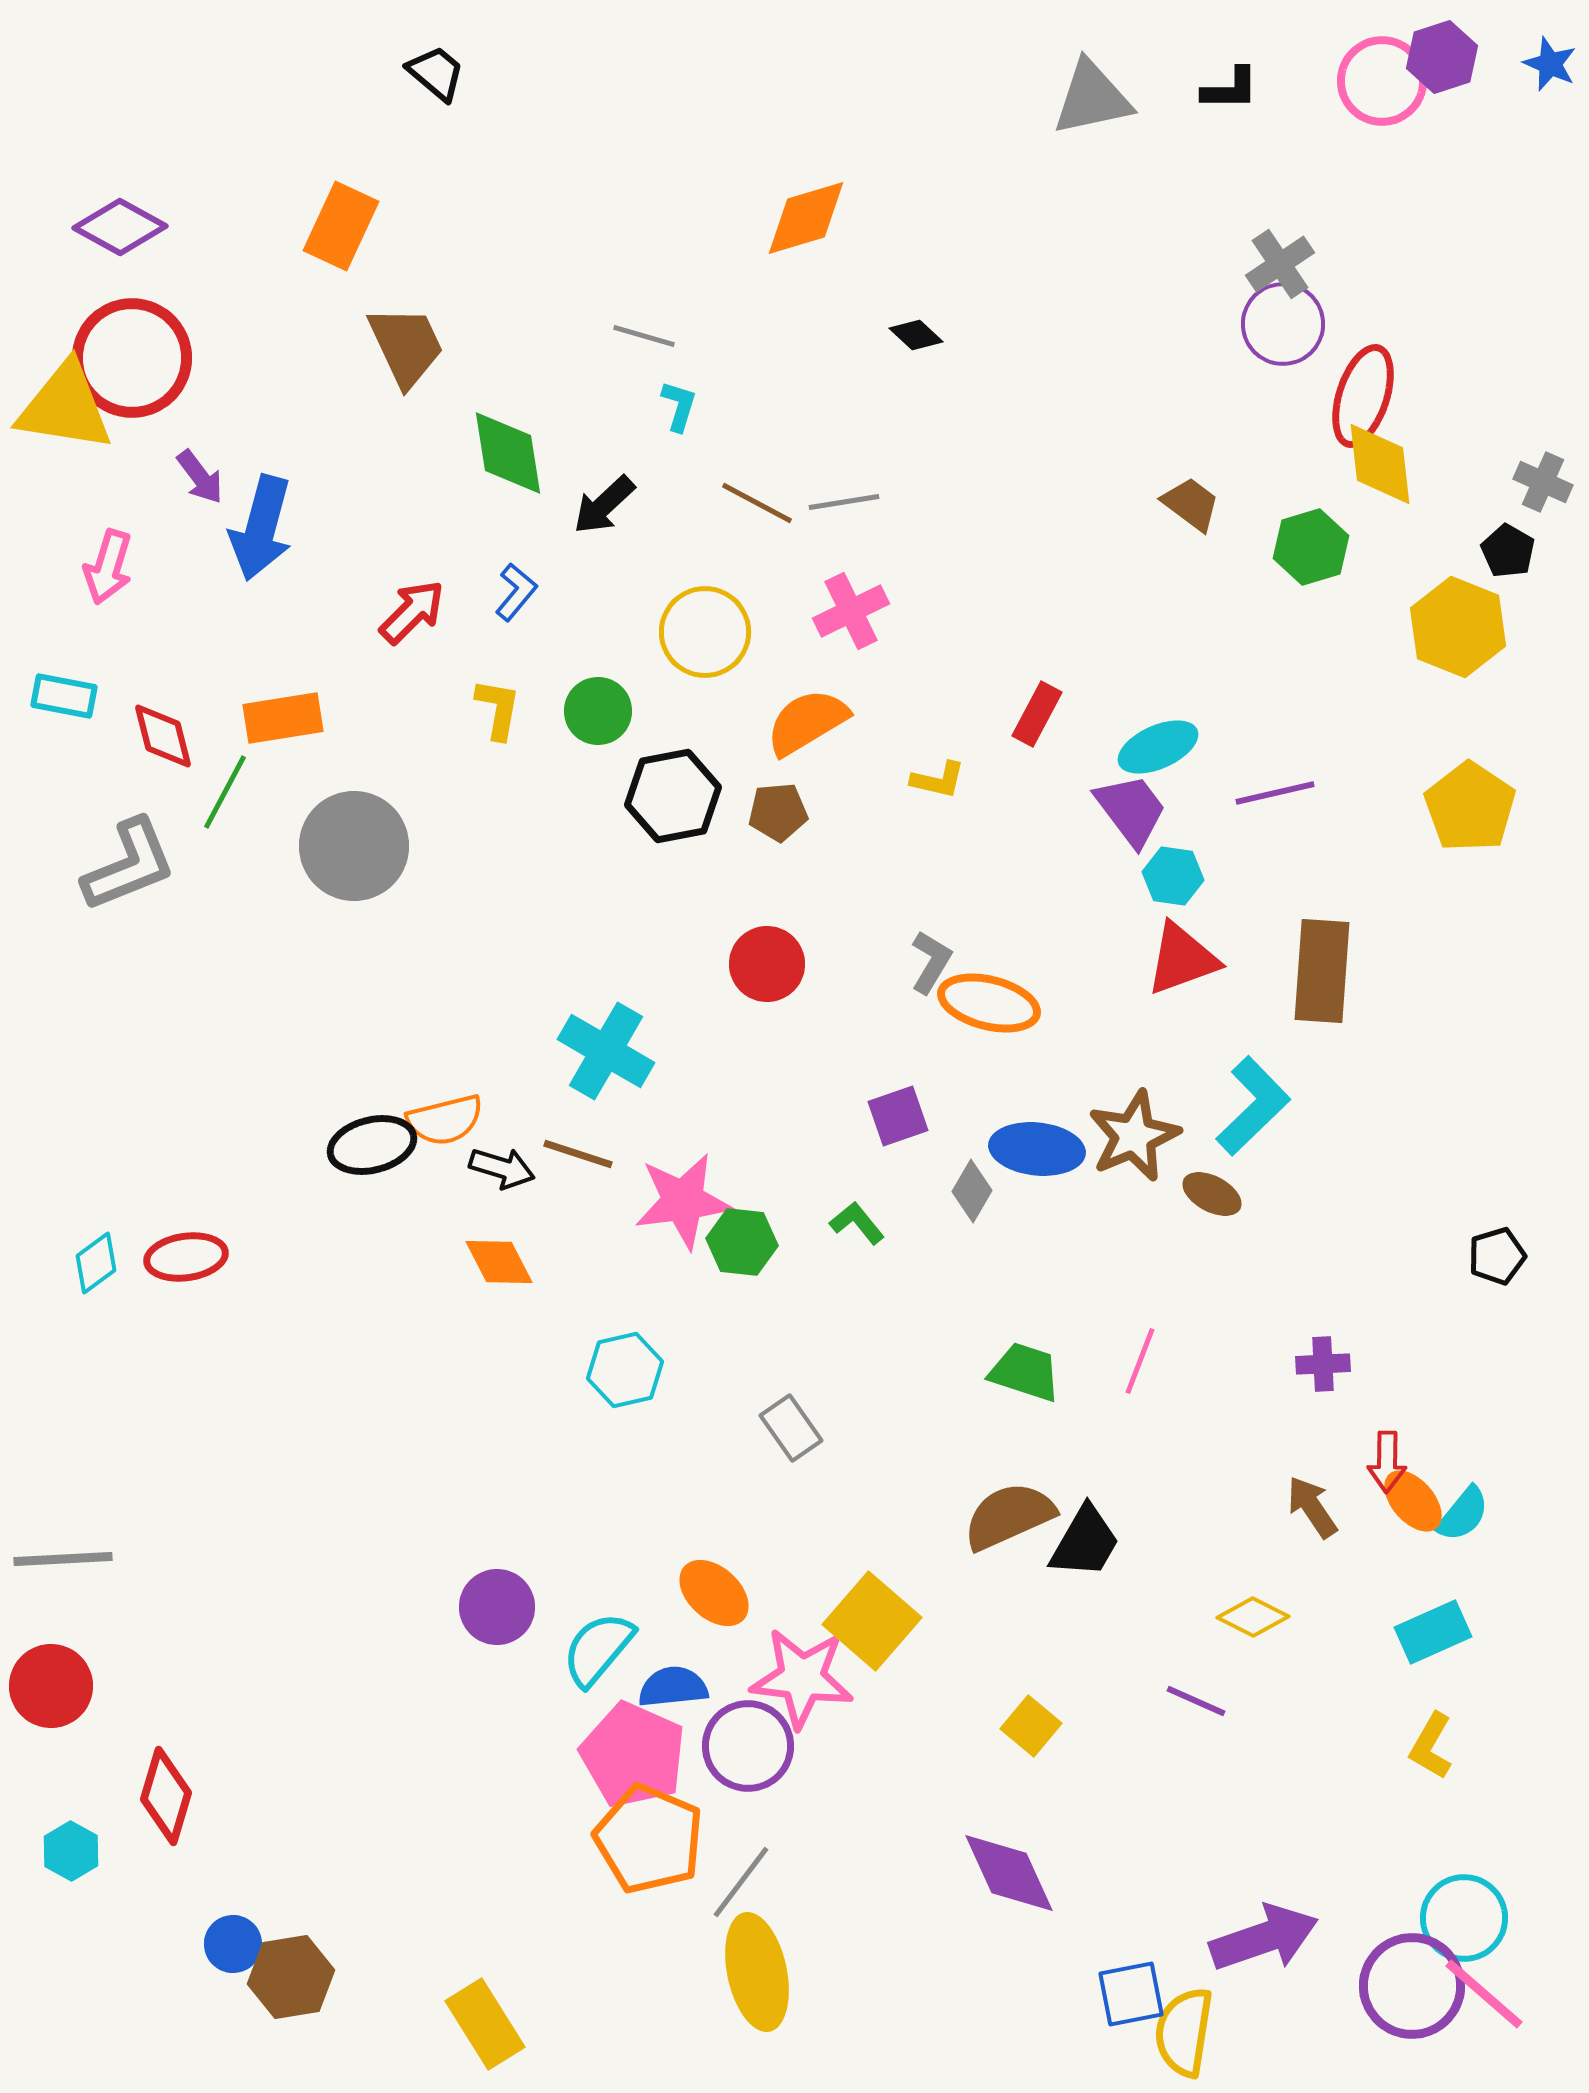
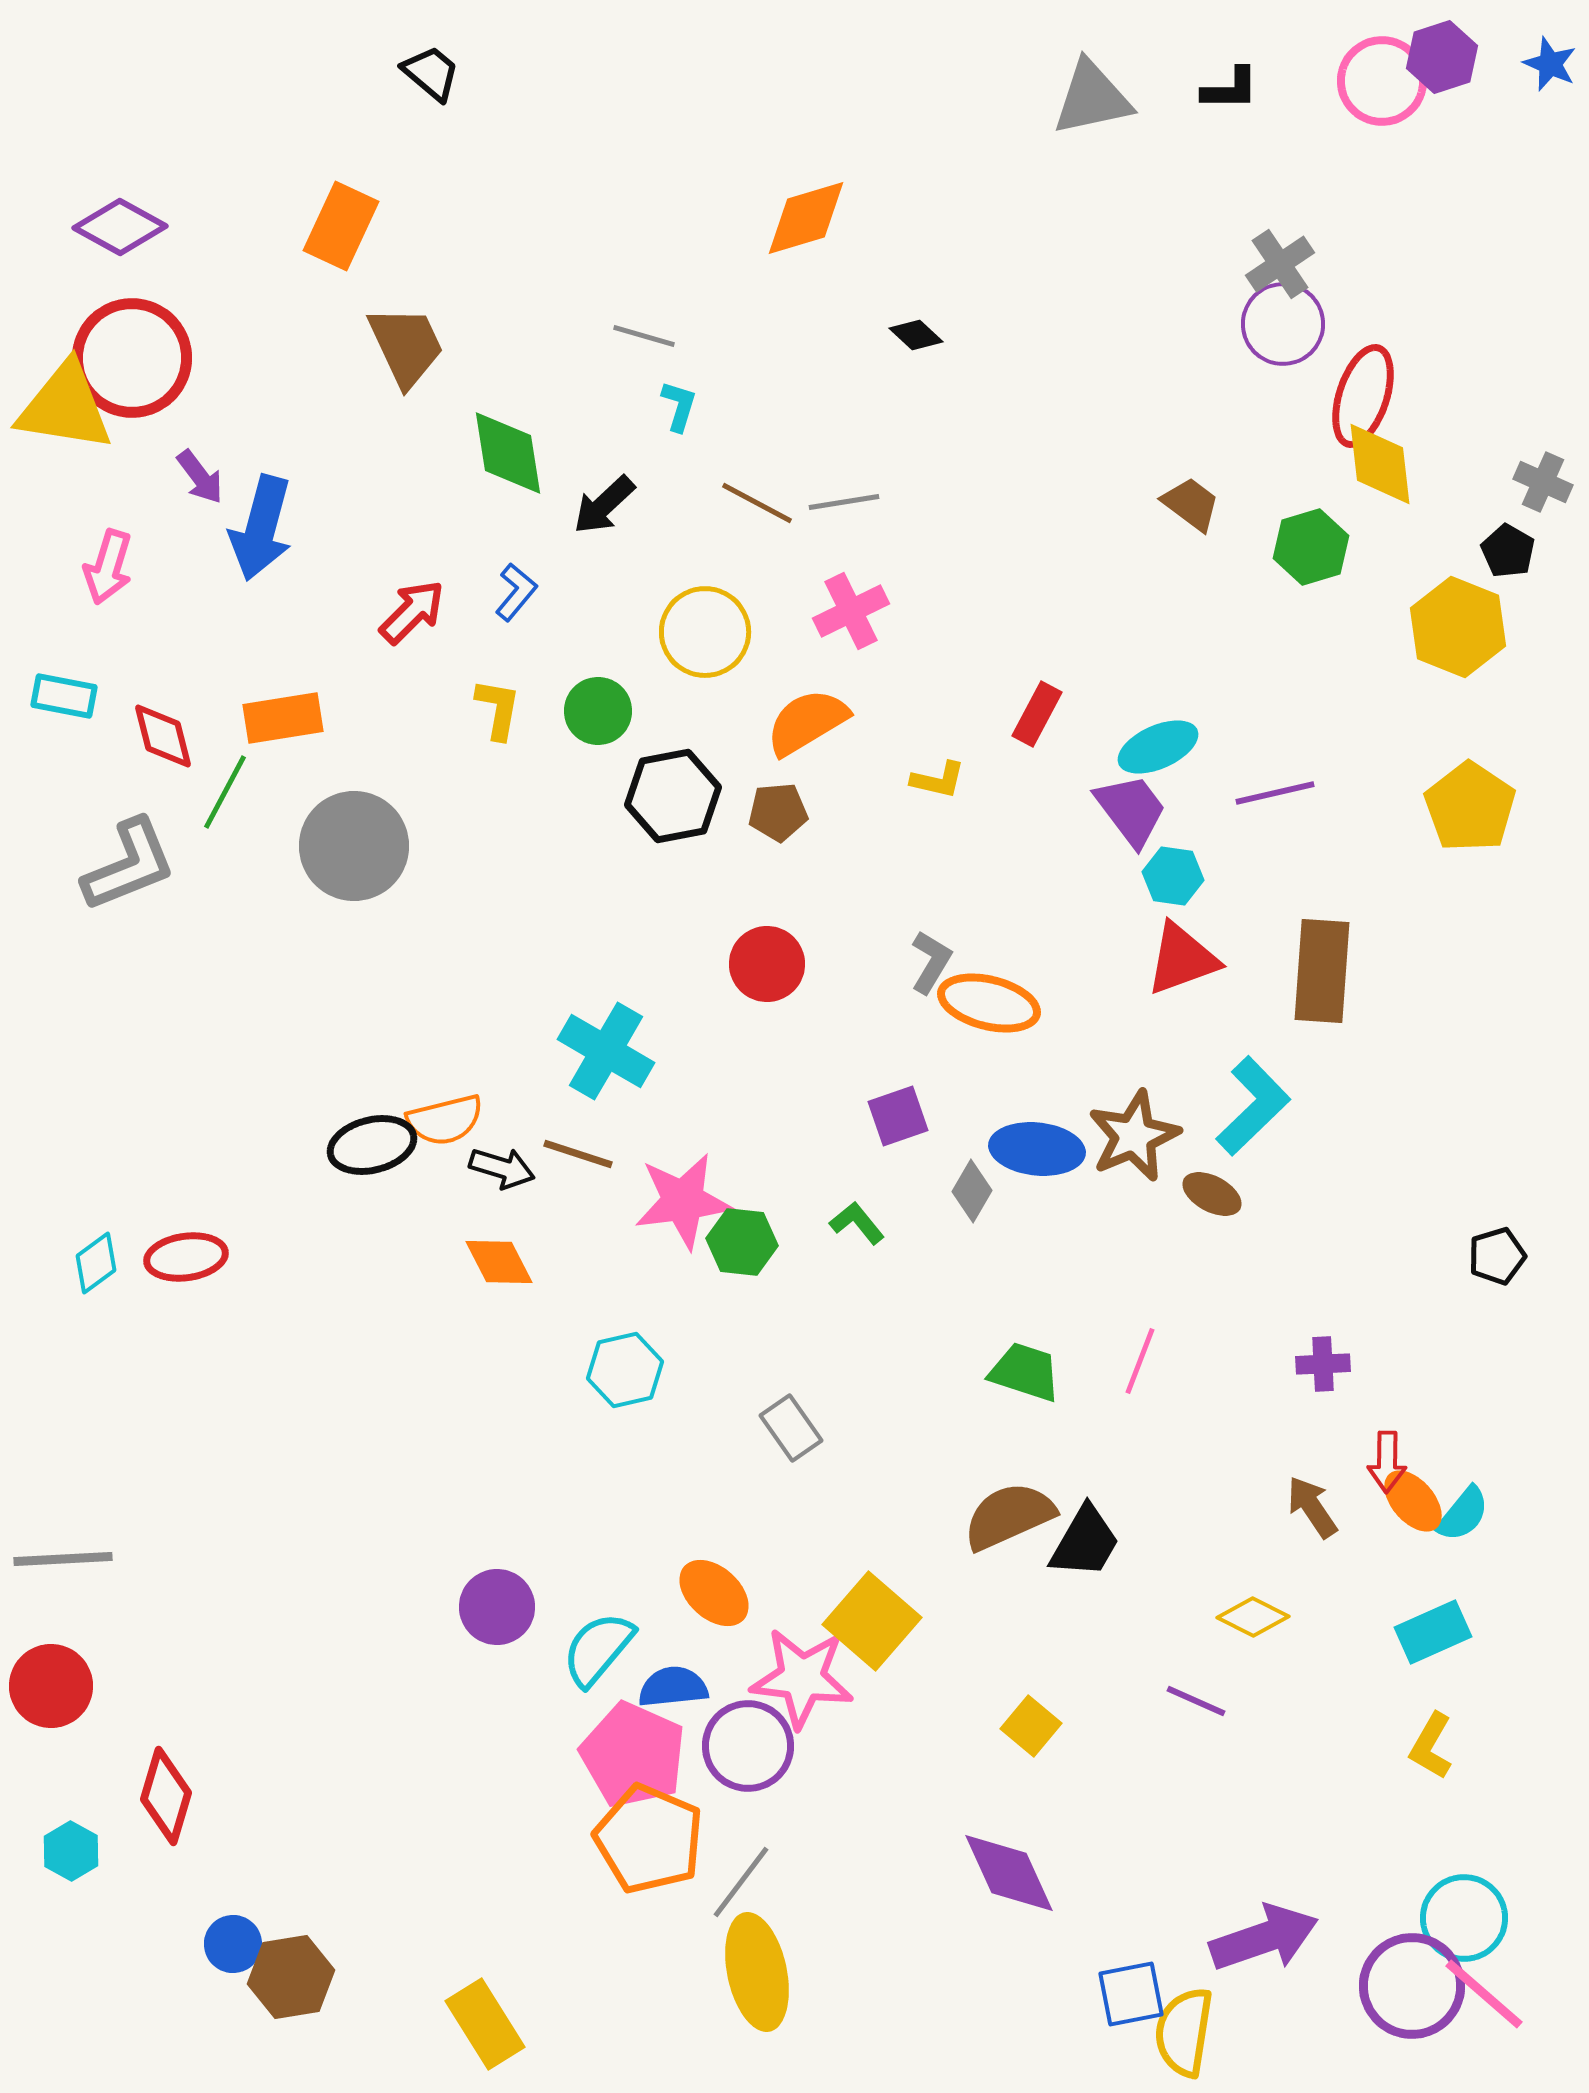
black trapezoid at (436, 73): moved 5 px left
